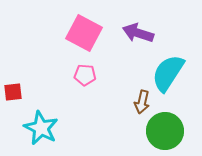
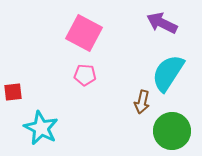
purple arrow: moved 24 px right, 10 px up; rotated 8 degrees clockwise
green circle: moved 7 px right
